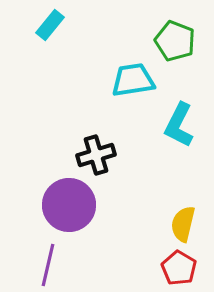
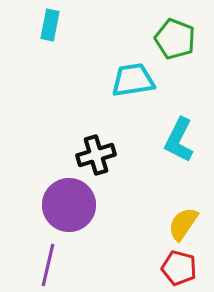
cyan rectangle: rotated 28 degrees counterclockwise
green pentagon: moved 2 px up
cyan L-shape: moved 15 px down
yellow semicircle: rotated 21 degrees clockwise
red pentagon: rotated 16 degrees counterclockwise
